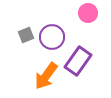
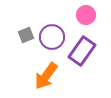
pink circle: moved 2 px left, 2 px down
purple rectangle: moved 4 px right, 10 px up
